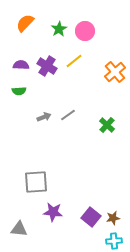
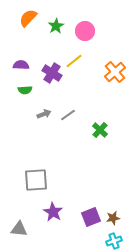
orange semicircle: moved 3 px right, 5 px up
green star: moved 3 px left, 3 px up
purple cross: moved 5 px right, 7 px down
green semicircle: moved 6 px right, 1 px up
gray arrow: moved 3 px up
green cross: moved 7 px left, 5 px down
gray square: moved 2 px up
purple star: rotated 24 degrees clockwise
purple square: rotated 30 degrees clockwise
cyan cross: rotated 14 degrees counterclockwise
